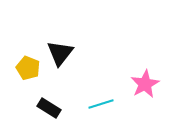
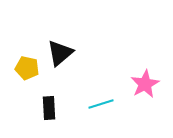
black triangle: rotated 12 degrees clockwise
yellow pentagon: moved 1 px left; rotated 10 degrees counterclockwise
black rectangle: rotated 55 degrees clockwise
